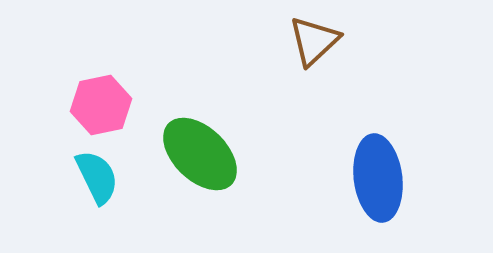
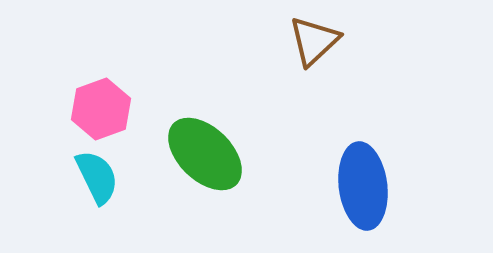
pink hexagon: moved 4 px down; rotated 8 degrees counterclockwise
green ellipse: moved 5 px right
blue ellipse: moved 15 px left, 8 px down
